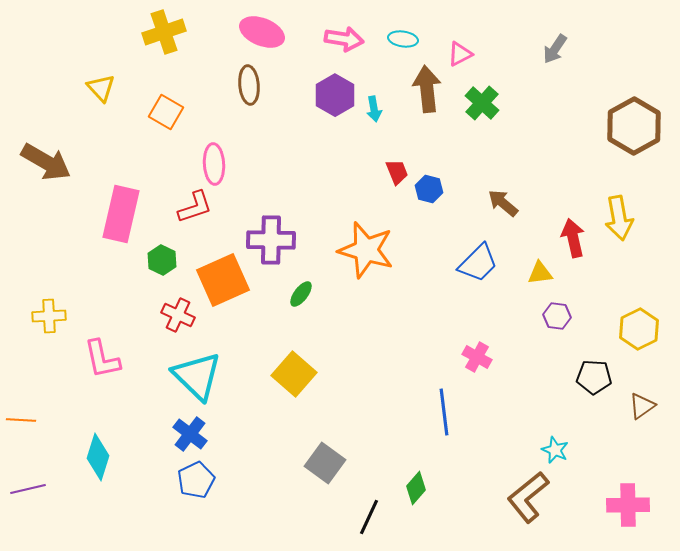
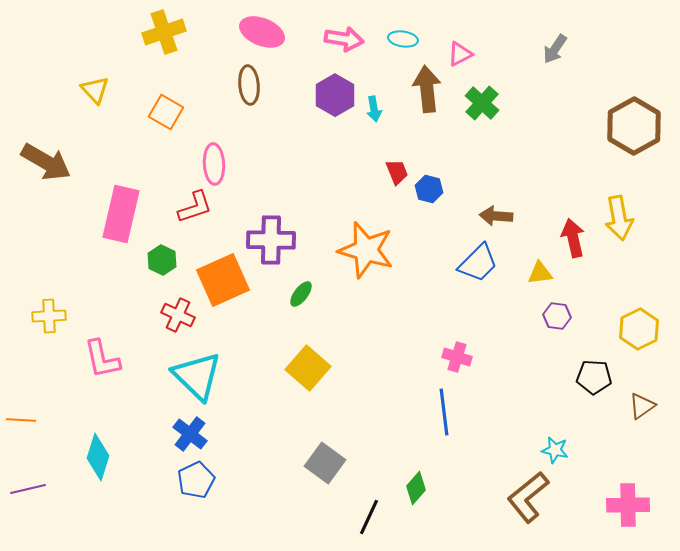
yellow triangle at (101, 88): moved 6 px left, 2 px down
brown arrow at (503, 203): moved 7 px left, 13 px down; rotated 36 degrees counterclockwise
pink cross at (477, 357): moved 20 px left; rotated 12 degrees counterclockwise
yellow square at (294, 374): moved 14 px right, 6 px up
cyan star at (555, 450): rotated 12 degrees counterclockwise
